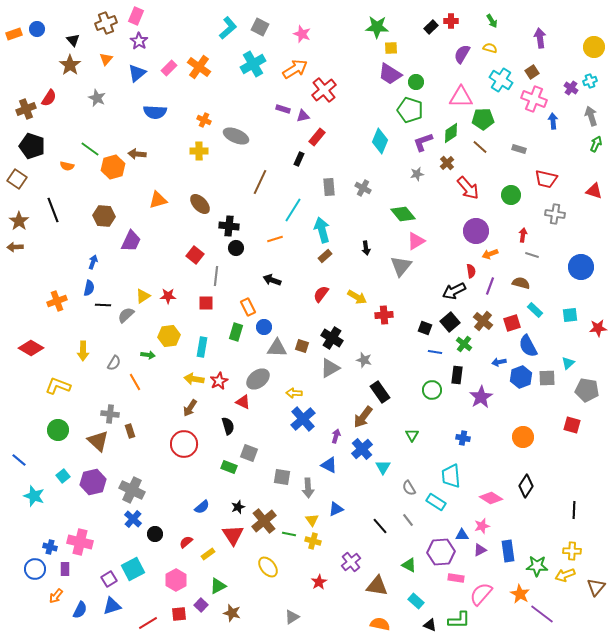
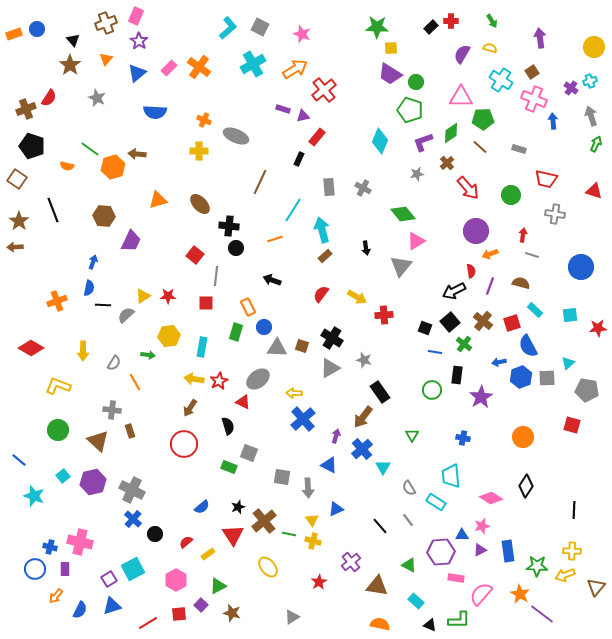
gray cross at (110, 414): moved 2 px right, 4 px up
